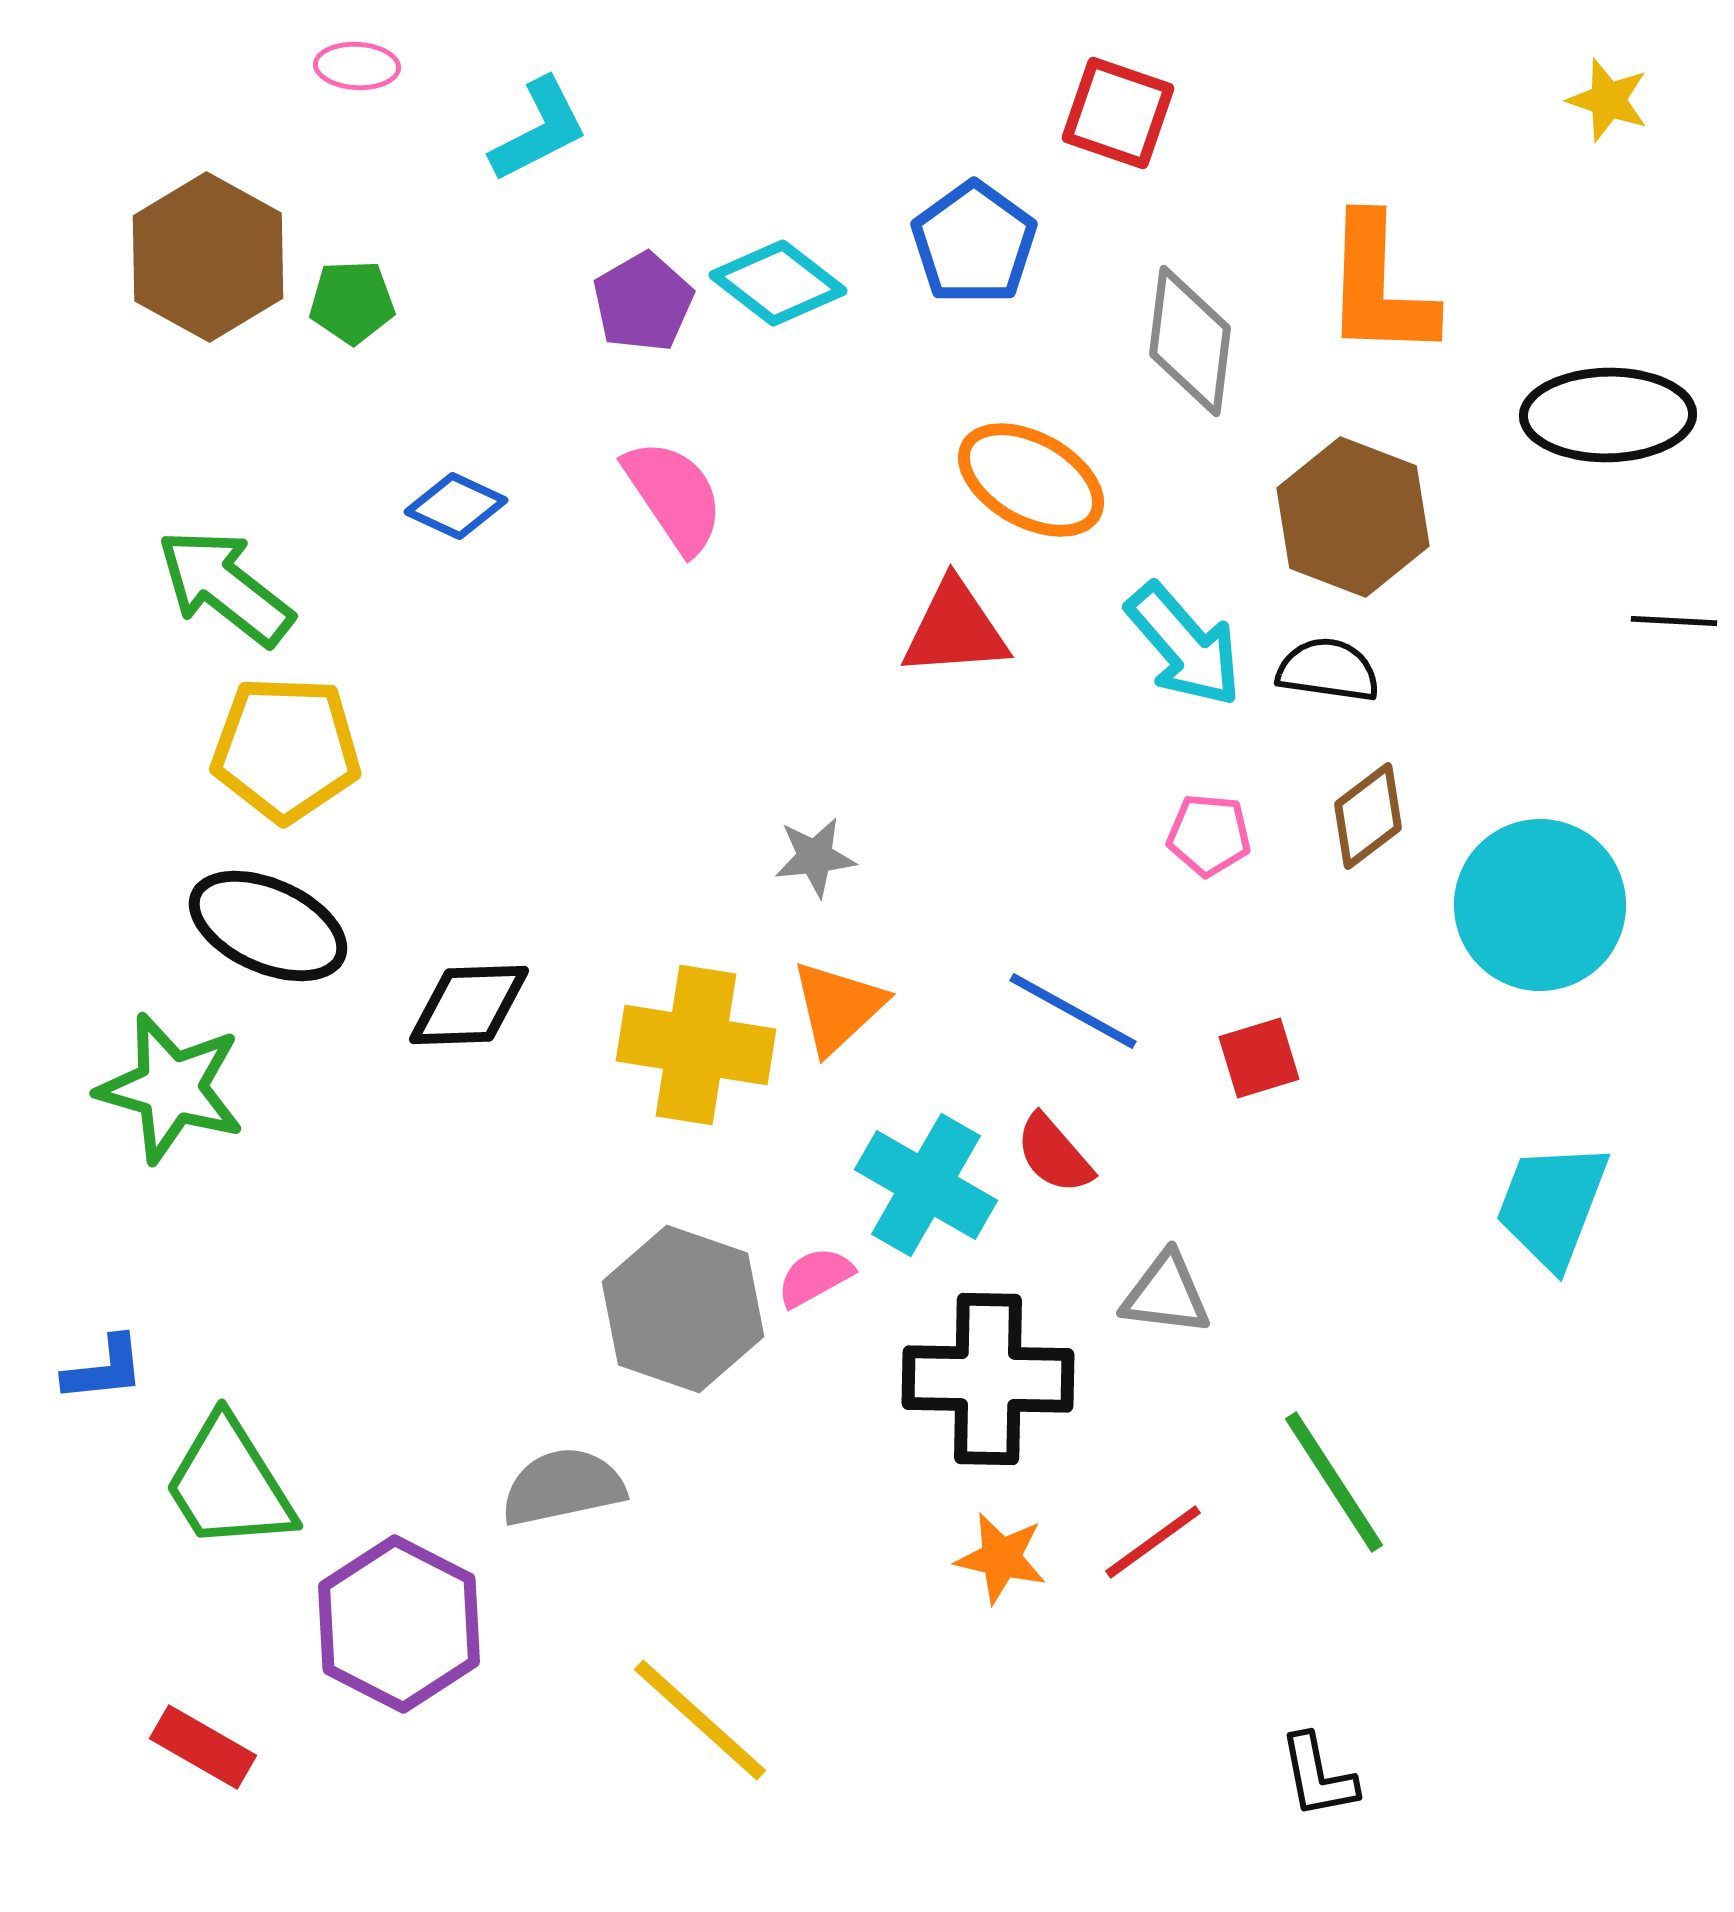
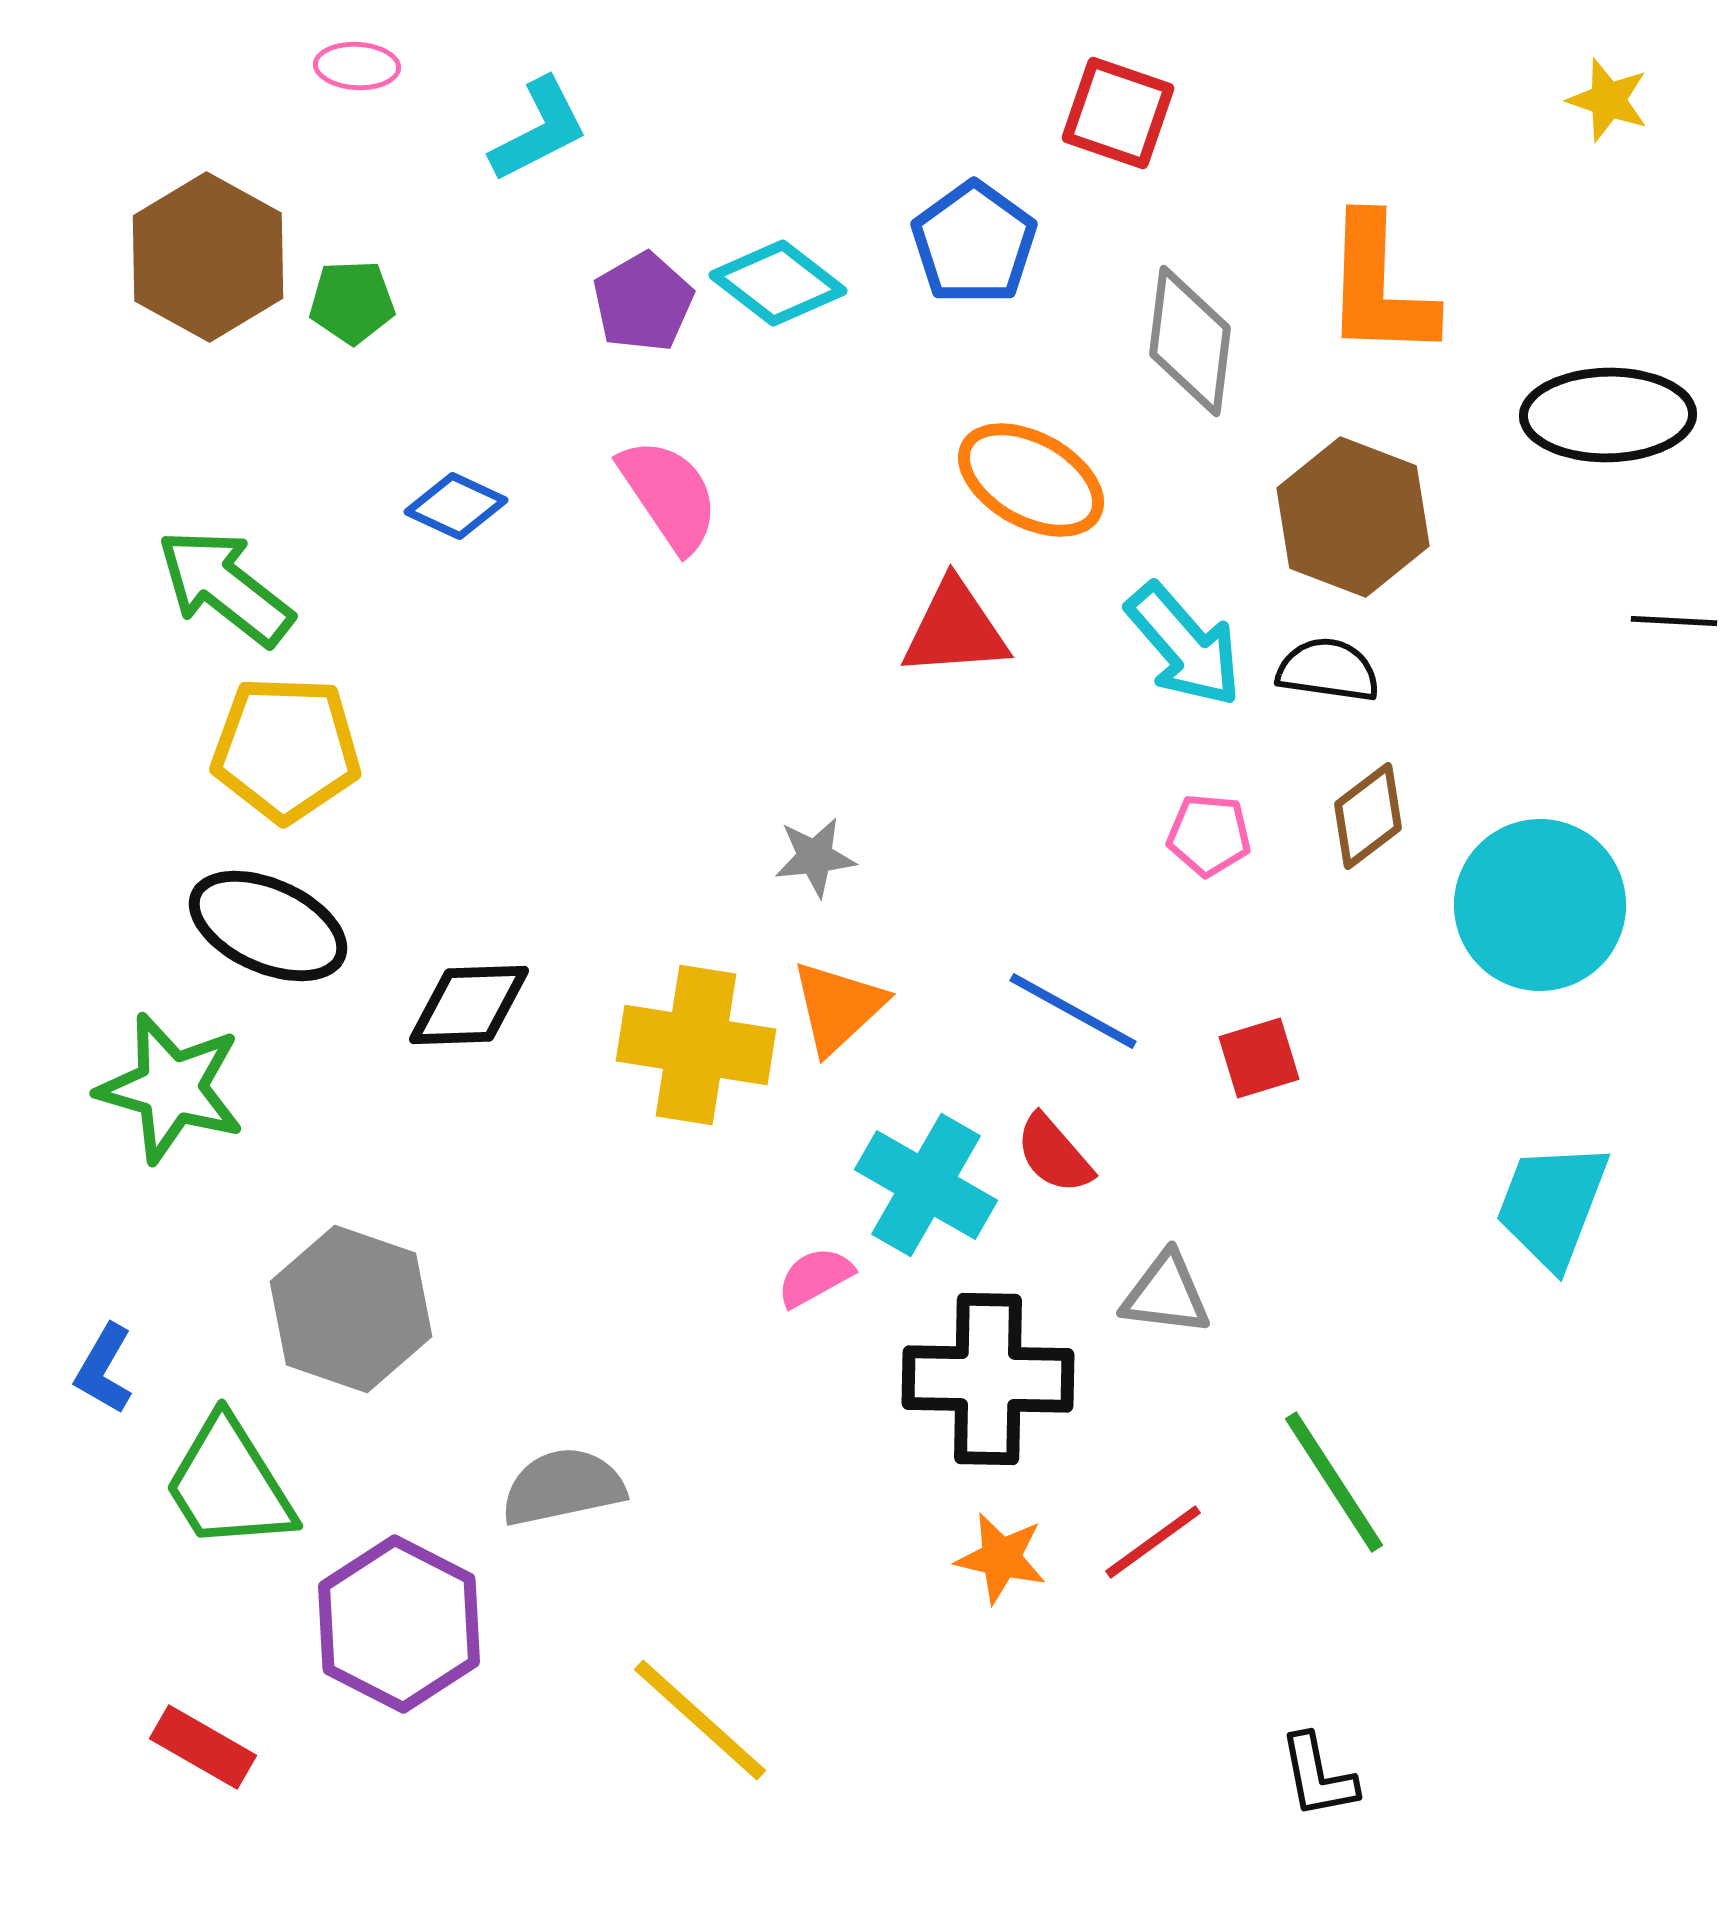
pink semicircle at (674, 496): moved 5 px left, 1 px up
gray hexagon at (683, 1309): moved 332 px left
blue L-shape at (104, 1369): rotated 126 degrees clockwise
